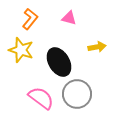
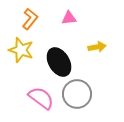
pink triangle: rotated 21 degrees counterclockwise
